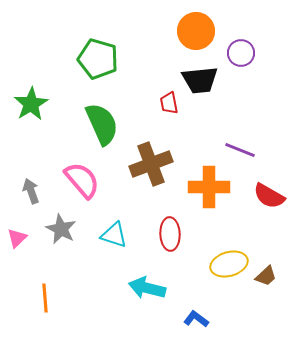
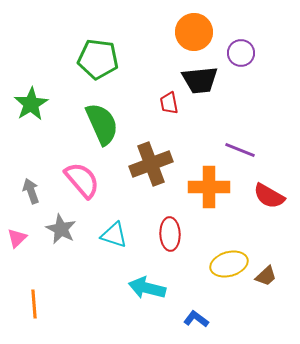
orange circle: moved 2 px left, 1 px down
green pentagon: rotated 9 degrees counterclockwise
orange line: moved 11 px left, 6 px down
